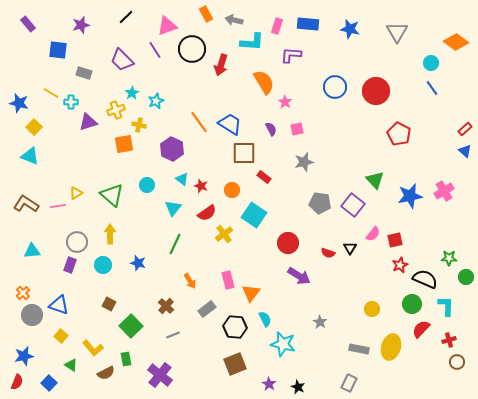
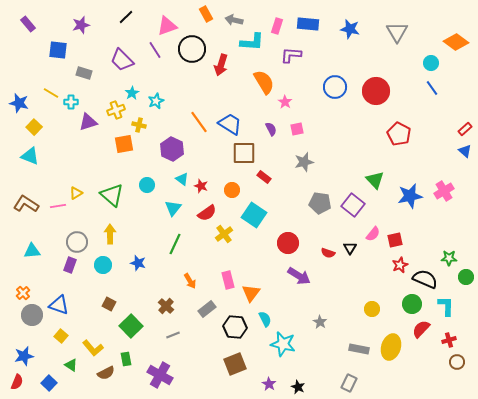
purple cross at (160, 375): rotated 10 degrees counterclockwise
